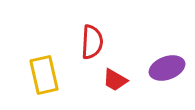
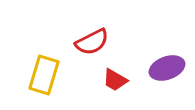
red semicircle: rotated 60 degrees clockwise
yellow rectangle: rotated 30 degrees clockwise
